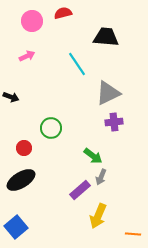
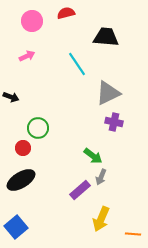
red semicircle: moved 3 px right
purple cross: rotated 18 degrees clockwise
green circle: moved 13 px left
red circle: moved 1 px left
yellow arrow: moved 3 px right, 3 px down
